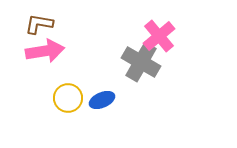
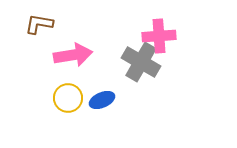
pink cross: rotated 36 degrees clockwise
pink arrow: moved 28 px right, 4 px down
